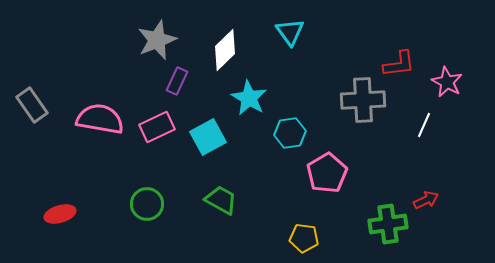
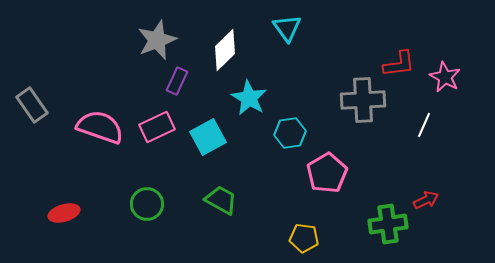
cyan triangle: moved 3 px left, 4 px up
pink star: moved 2 px left, 5 px up
pink semicircle: moved 8 px down; rotated 9 degrees clockwise
red ellipse: moved 4 px right, 1 px up
